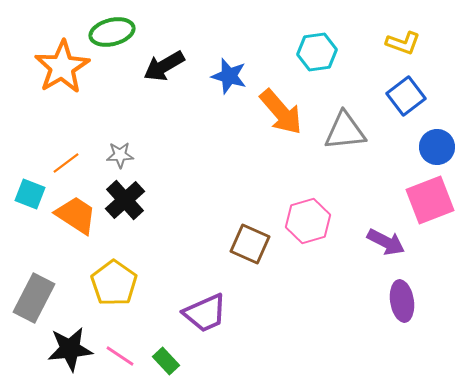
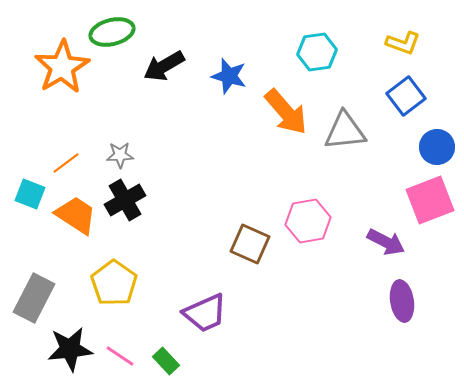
orange arrow: moved 5 px right
black cross: rotated 12 degrees clockwise
pink hexagon: rotated 6 degrees clockwise
